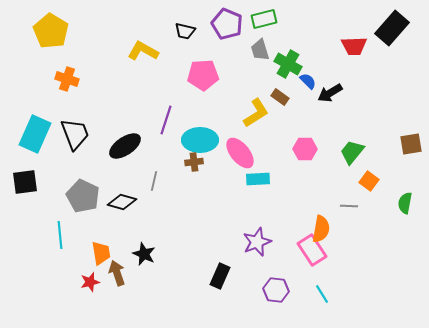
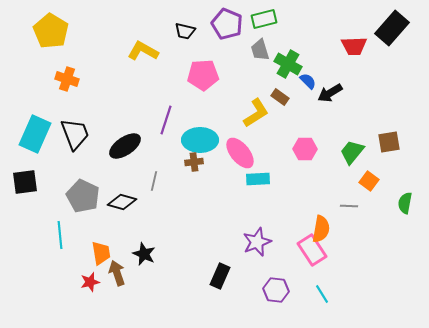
brown square at (411, 144): moved 22 px left, 2 px up
